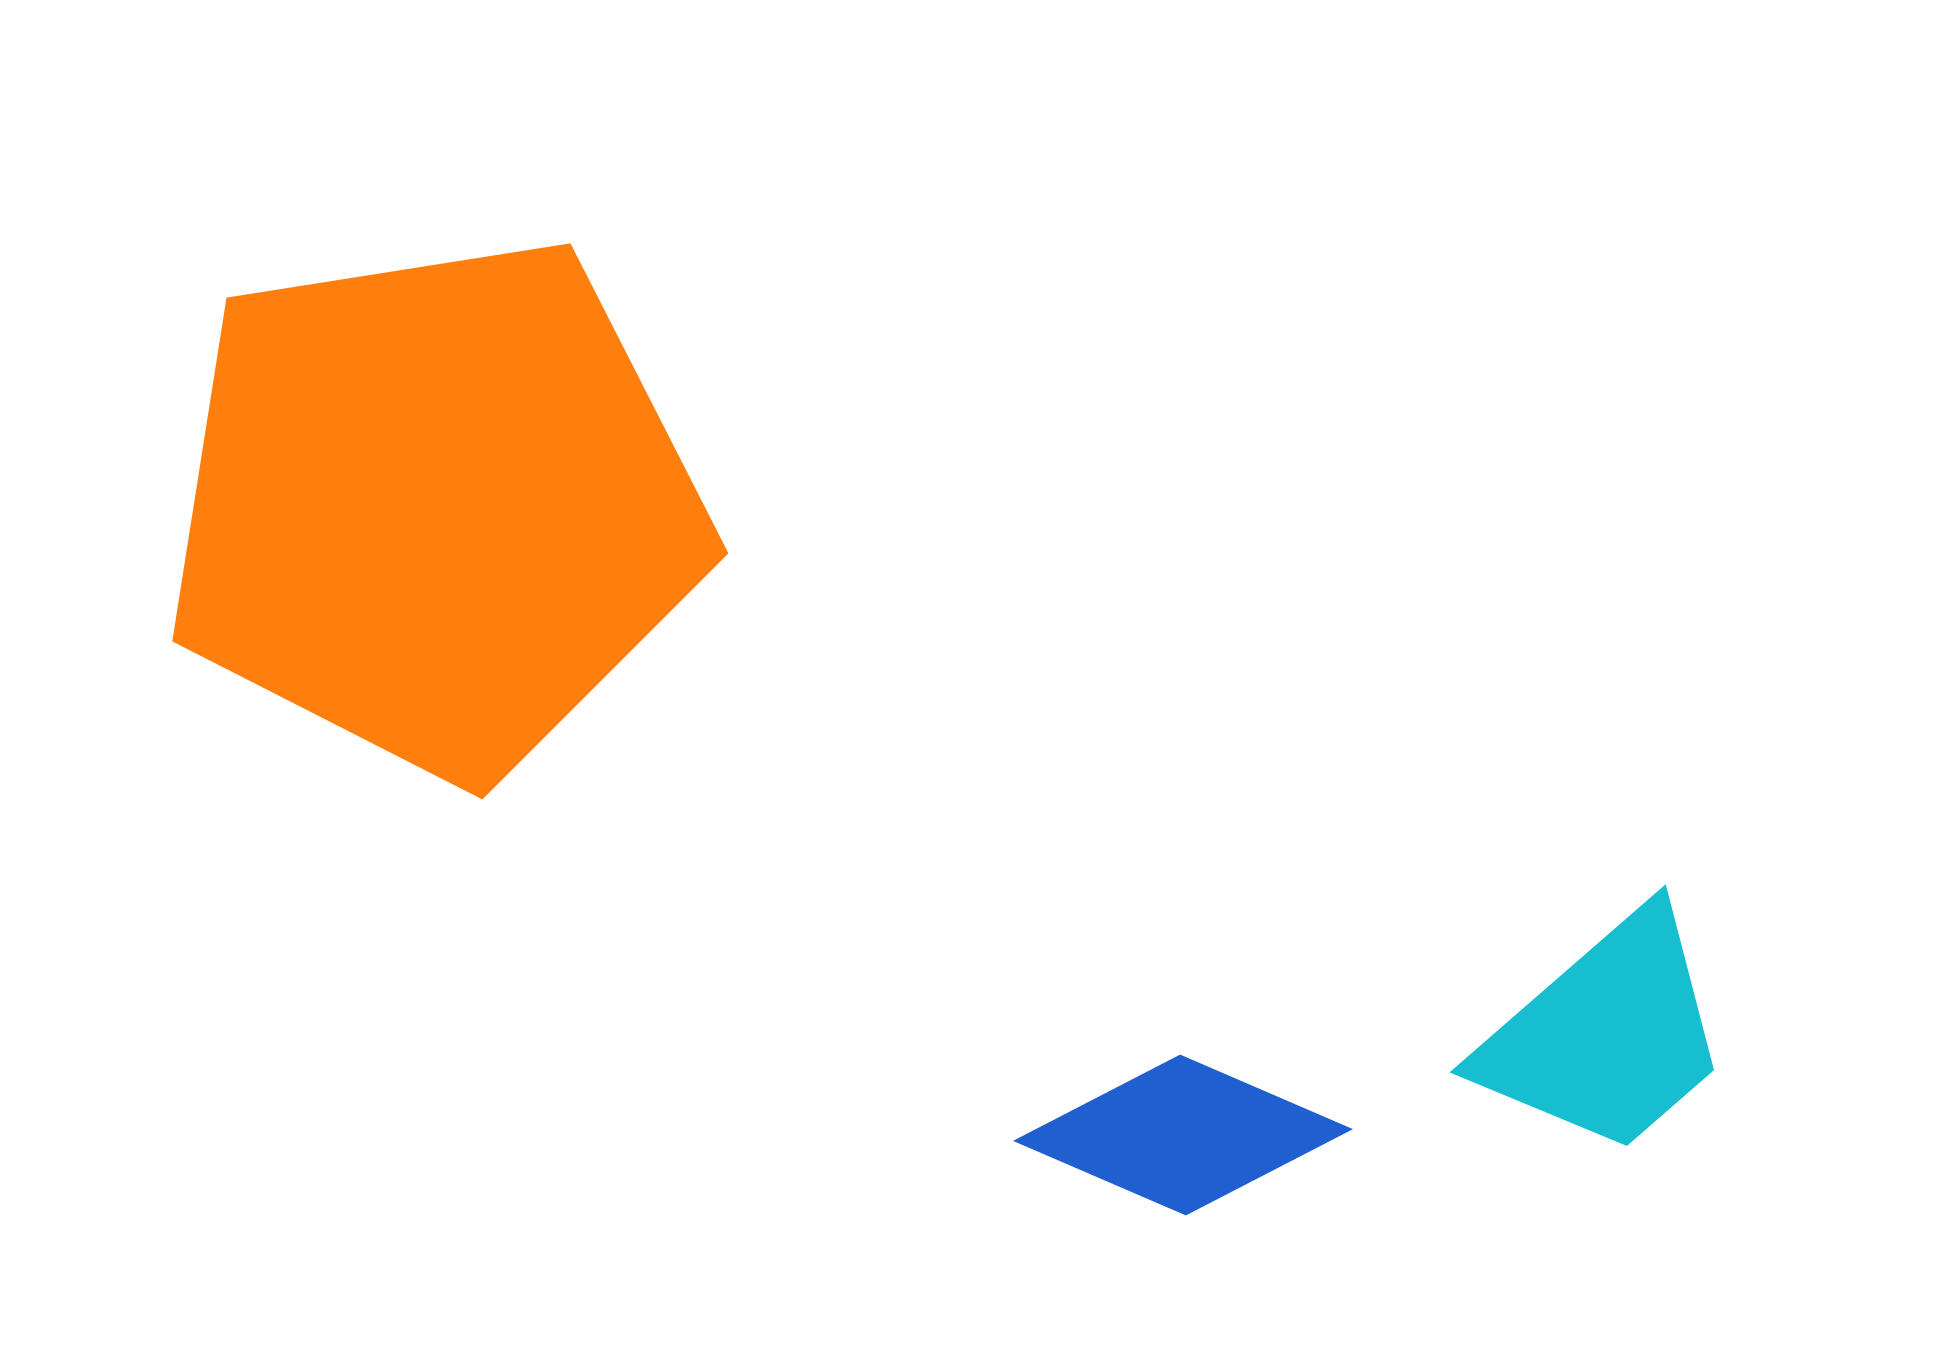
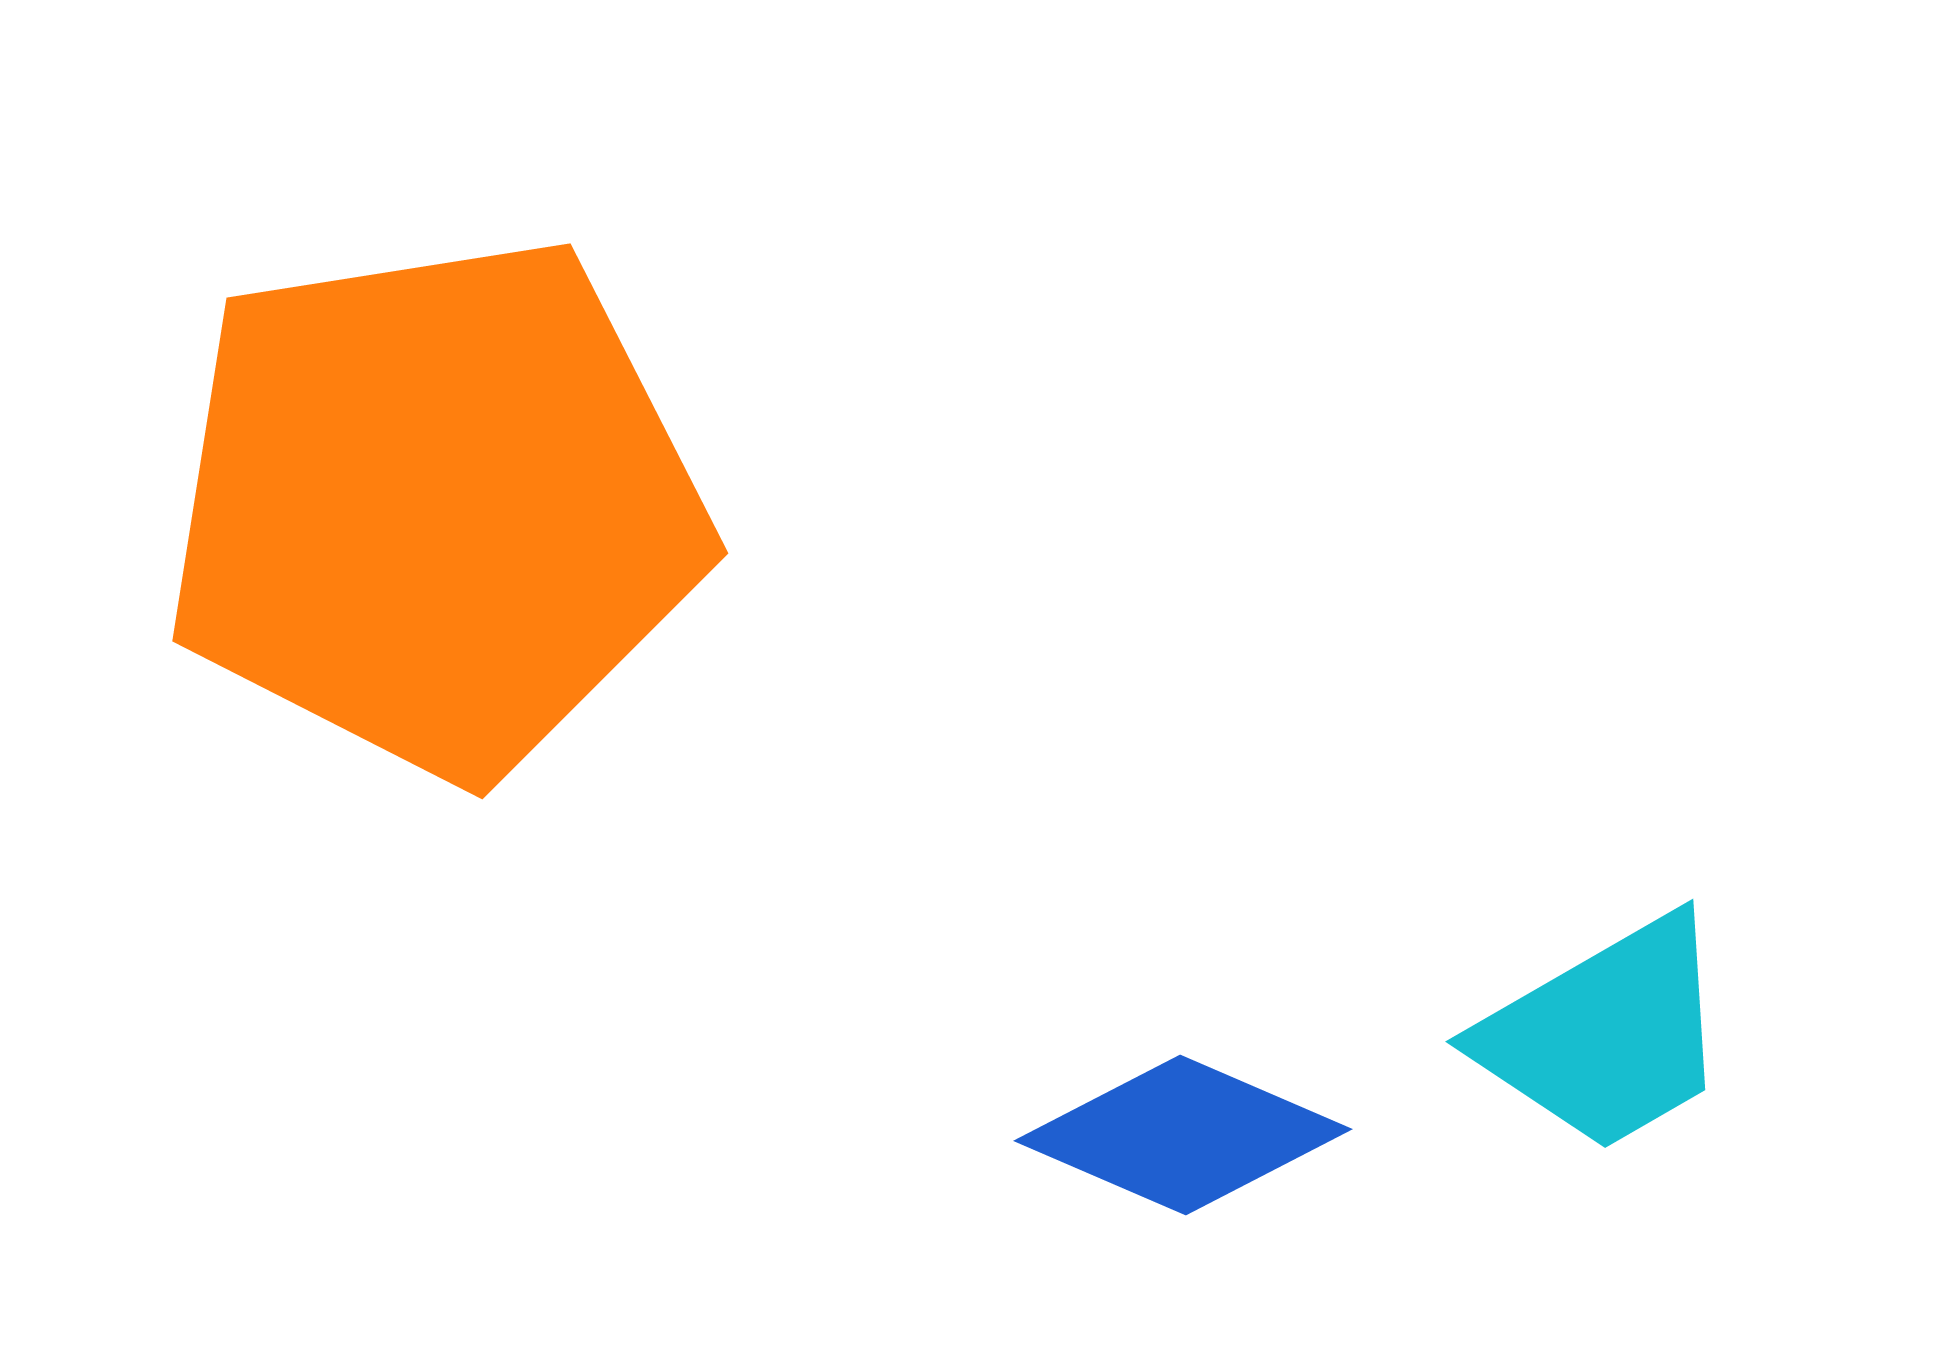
cyan trapezoid: rotated 11 degrees clockwise
